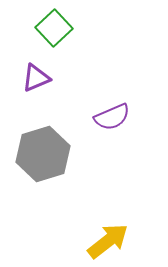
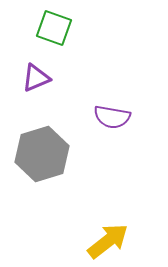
green square: rotated 27 degrees counterclockwise
purple semicircle: rotated 33 degrees clockwise
gray hexagon: moved 1 px left
